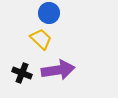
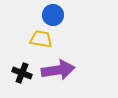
blue circle: moved 4 px right, 2 px down
yellow trapezoid: rotated 35 degrees counterclockwise
